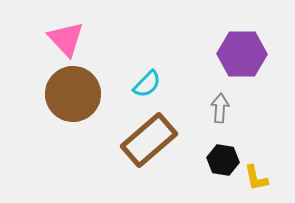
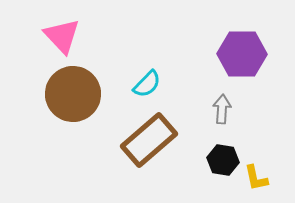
pink triangle: moved 4 px left, 3 px up
gray arrow: moved 2 px right, 1 px down
